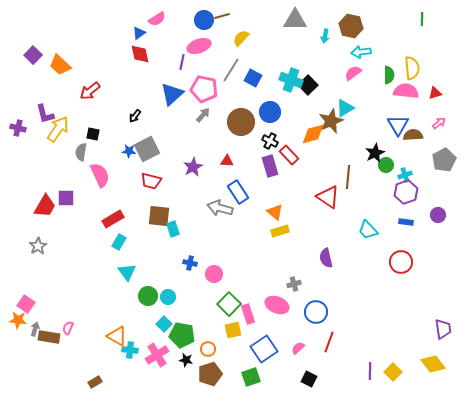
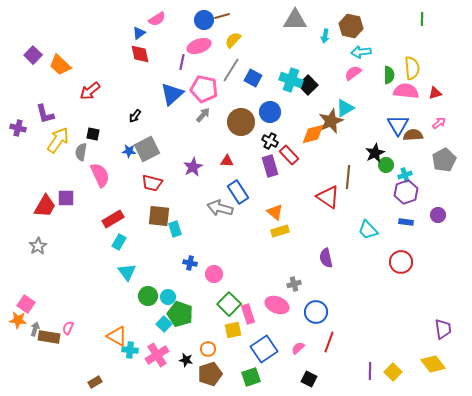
yellow semicircle at (241, 38): moved 8 px left, 2 px down
yellow arrow at (58, 129): moved 11 px down
red trapezoid at (151, 181): moved 1 px right, 2 px down
cyan rectangle at (173, 229): moved 2 px right
green pentagon at (182, 335): moved 2 px left, 21 px up; rotated 10 degrees clockwise
